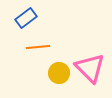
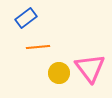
pink triangle: rotated 8 degrees clockwise
